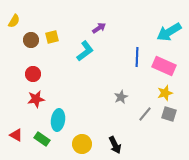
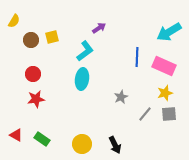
gray square: rotated 21 degrees counterclockwise
cyan ellipse: moved 24 px right, 41 px up
